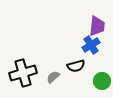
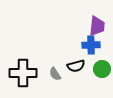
blue cross: rotated 30 degrees clockwise
black cross: rotated 16 degrees clockwise
gray semicircle: moved 2 px right, 3 px up; rotated 80 degrees counterclockwise
green circle: moved 12 px up
